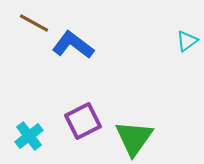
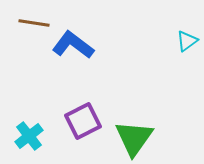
brown line: rotated 20 degrees counterclockwise
